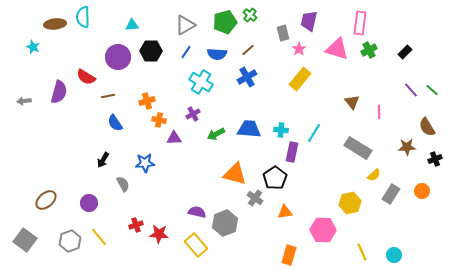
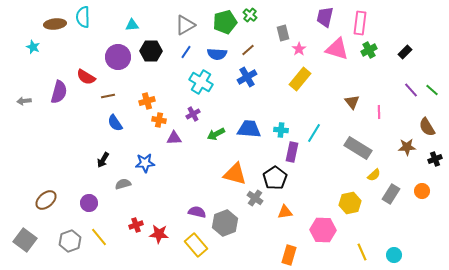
purple trapezoid at (309, 21): moved 16 px right, 4 px up
gray semicircle at (123, 184): rotated 77 degrees counterclockwise
